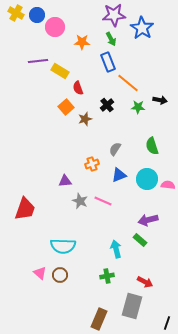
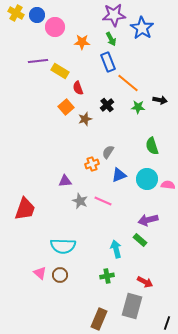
gray semicircle: moved 7 px left, 3 px down
